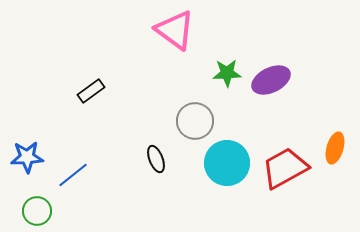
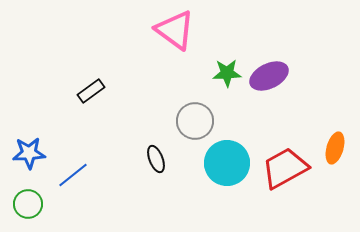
purple ellipse: moved 2 px left, 4 px up
blue star: moved 2 px right, 4 px up
green circle: moved 9 px left, 7 px up
